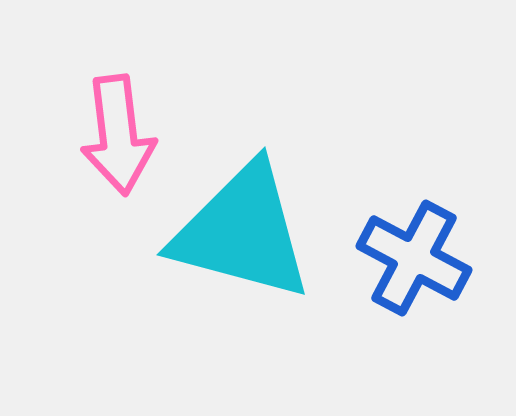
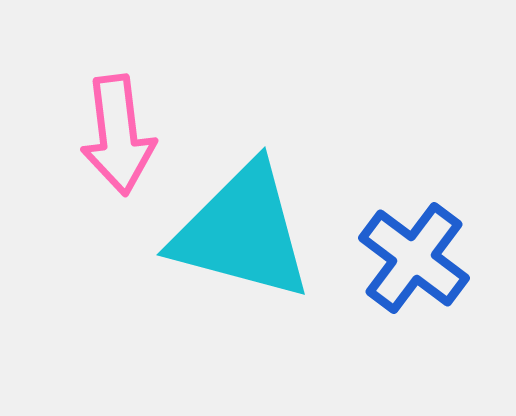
blue cross: rotated 9 degrees clockwise
